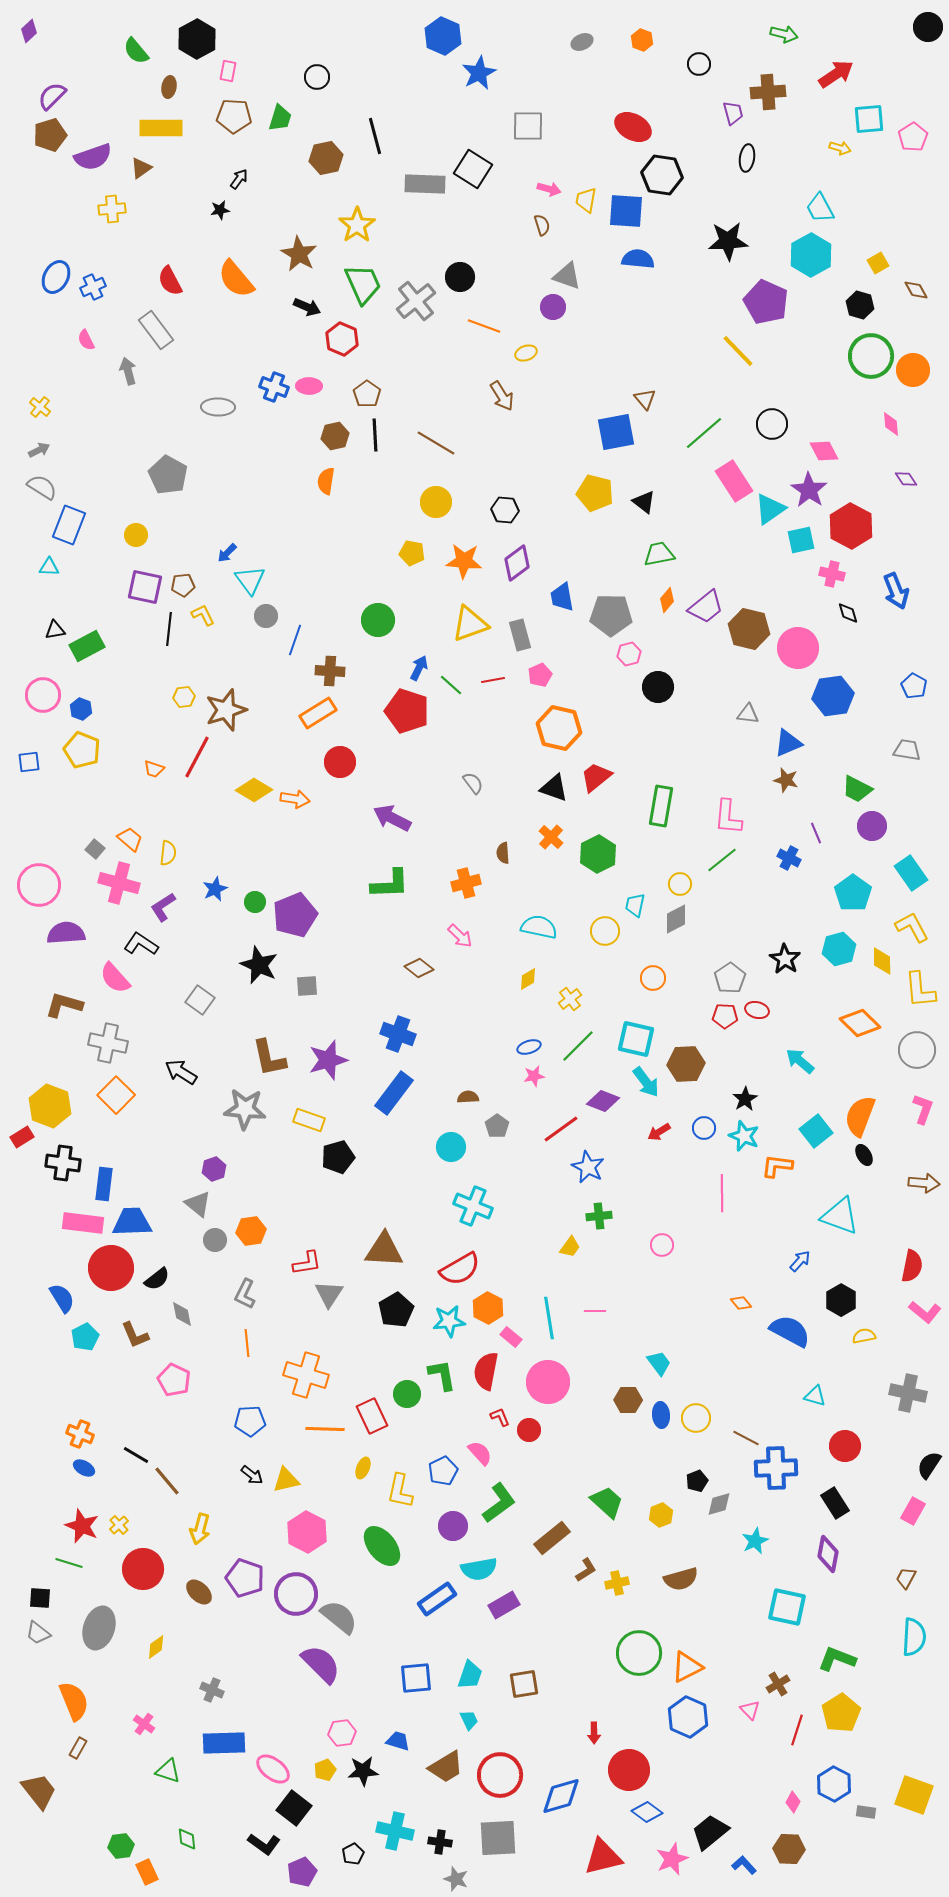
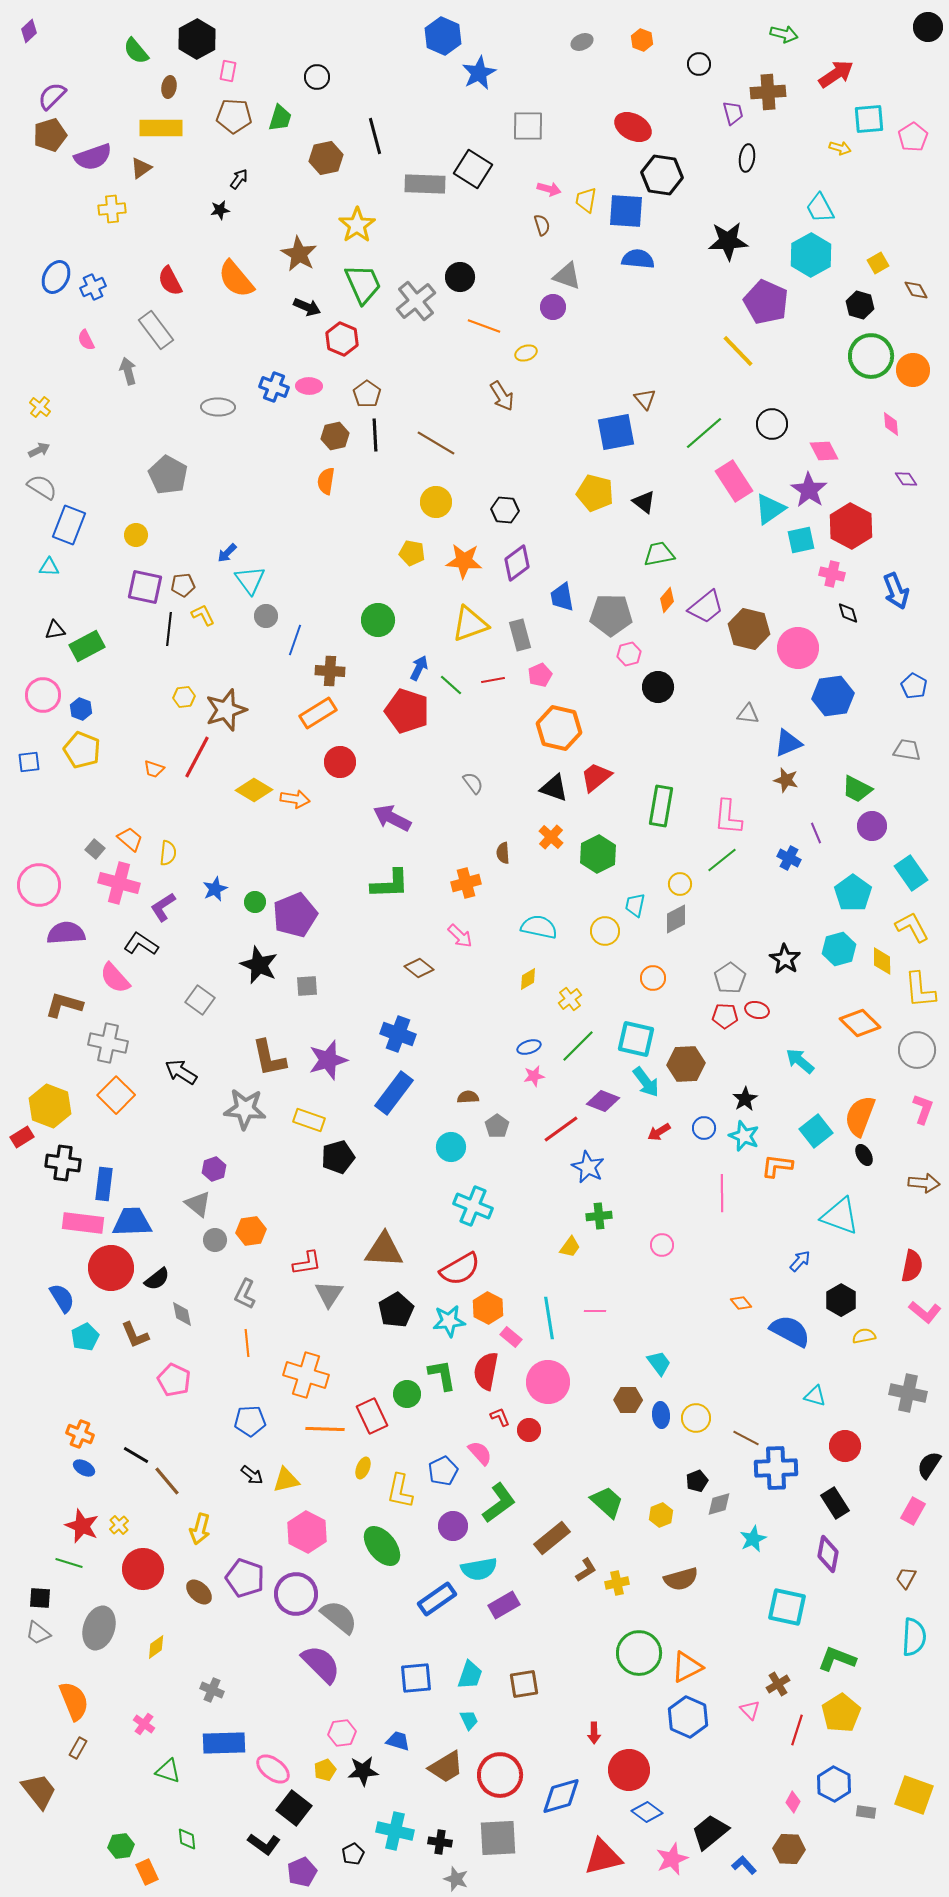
cyan star at (755, 1541): moved 2 px left, 2 px up
